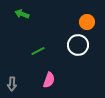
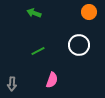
green arrow: moved 12 px right, 1 px up
orange circle: moved 2 px right, 10 px up
white circle: moved 1 px right
pink semicircle: moved 3 px right
